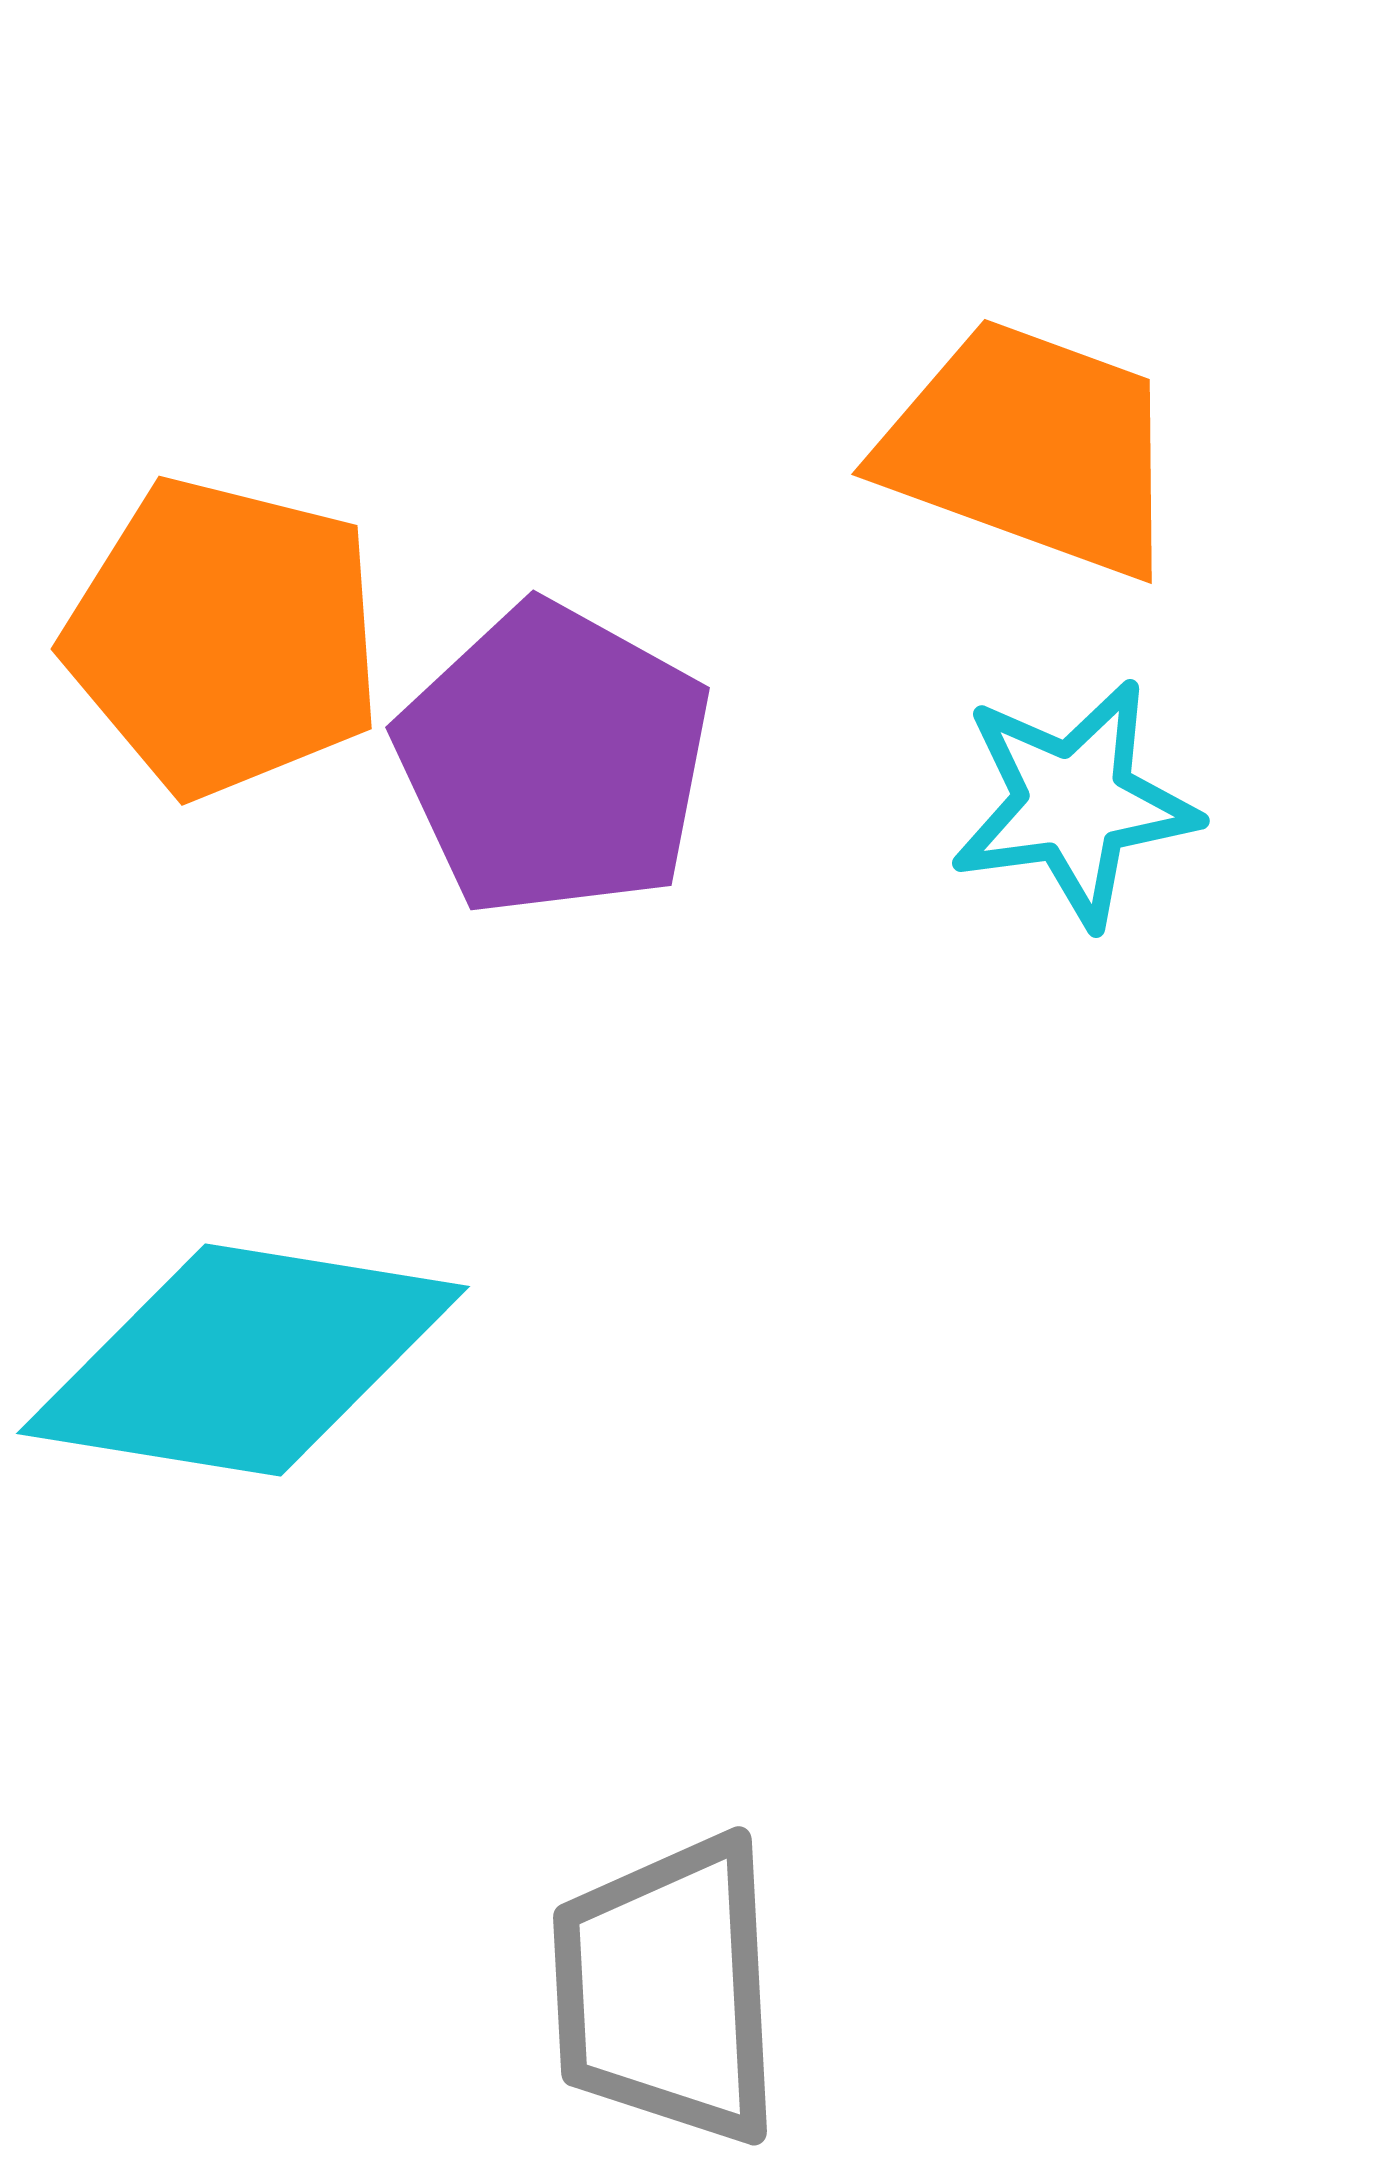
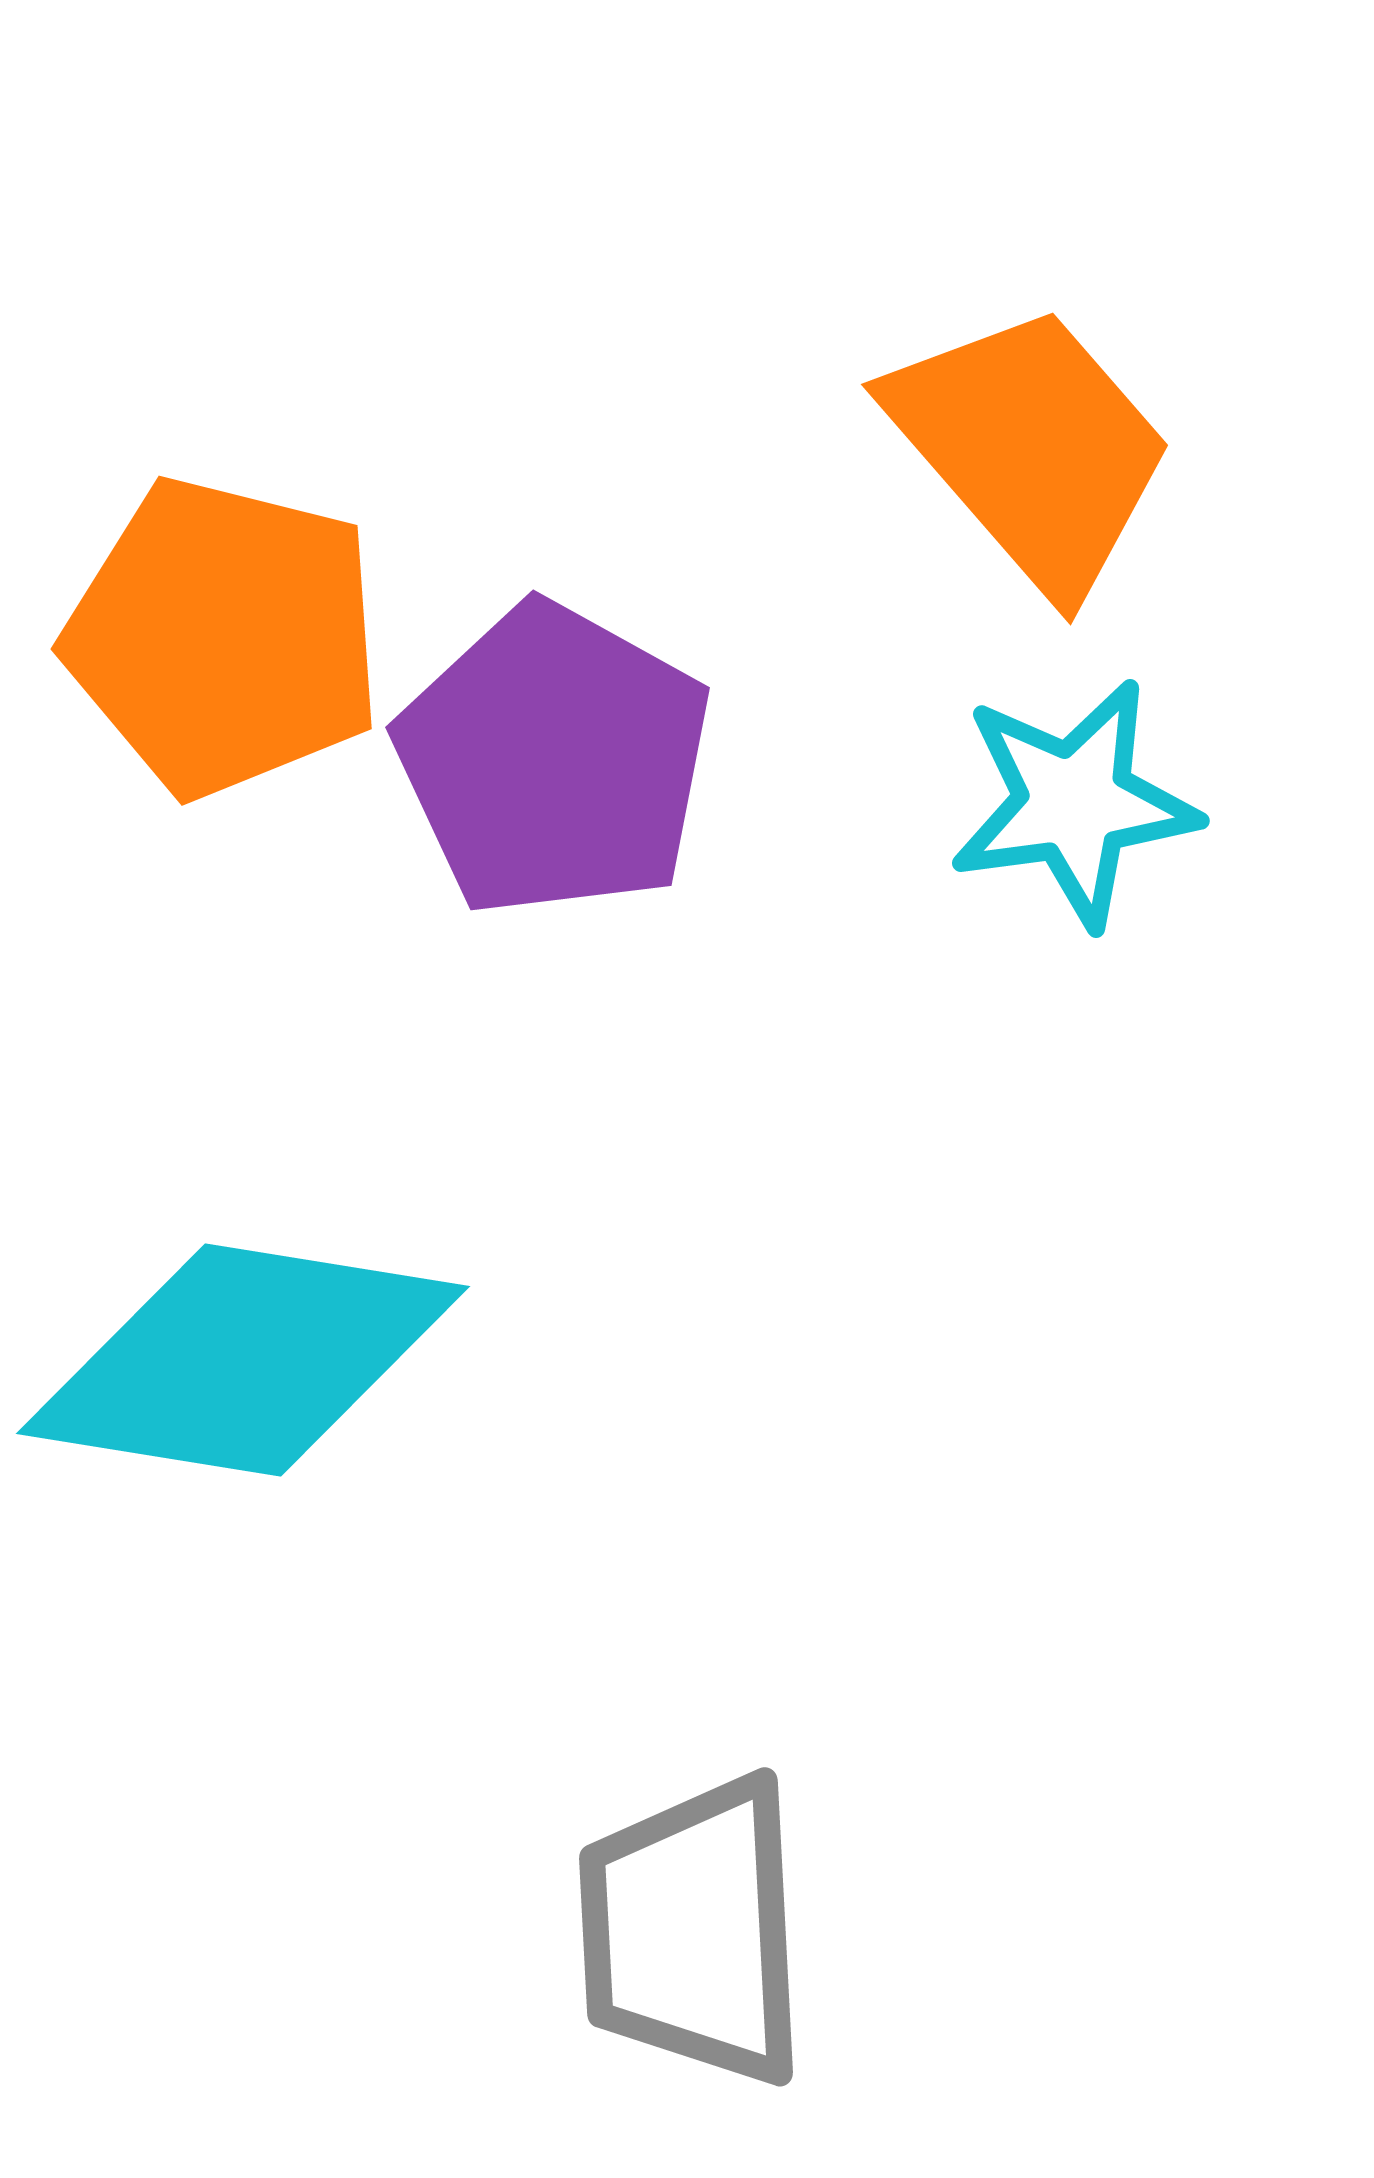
orange trapezoid: rotated 29 degrees clockwise
gray trapezoid: moved 26 px right, 59 px up
